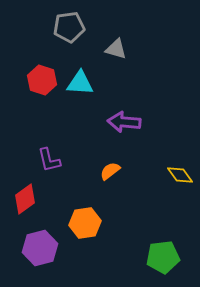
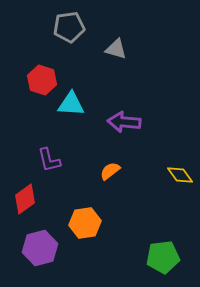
cyan triangle: moved 9 px left, 21 px down
